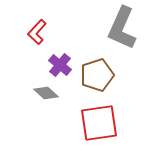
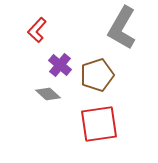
gray L-shape: rotated 6 degrees clockwise
red L-shape: moved 2 px up
gray diamond: moved 2 px right, 1 px down
red square: moved 1 px down
